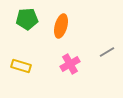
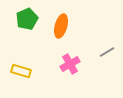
green pentagon: rotated 20 degrees counterclockwise
yellow rectangle: moved 5 px down
